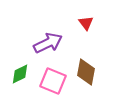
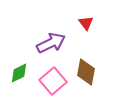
purple arrow: moved 3 px right
green diamond: moved 1 px left, 1 px up
pink square: rotated 28 degrees clockwise
